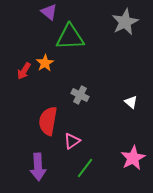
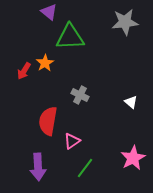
gray star: rotated 20 degrees clockwise
